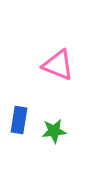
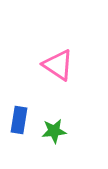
pink triangle: rotated 12 degrees clockwise
